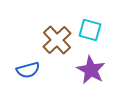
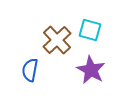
blue semicircle: moved 2 px right; rotated 115 degrees clockwise
